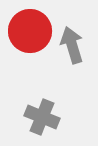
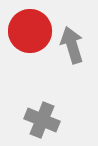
gray cross: moved 3 px down
